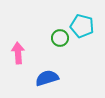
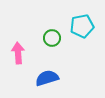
cyan pentagon: rotated 25 degrees counterclockwise
green circle: moved 8 px left
